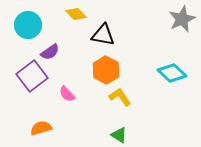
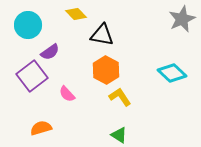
black triangle: moved 1 px left
